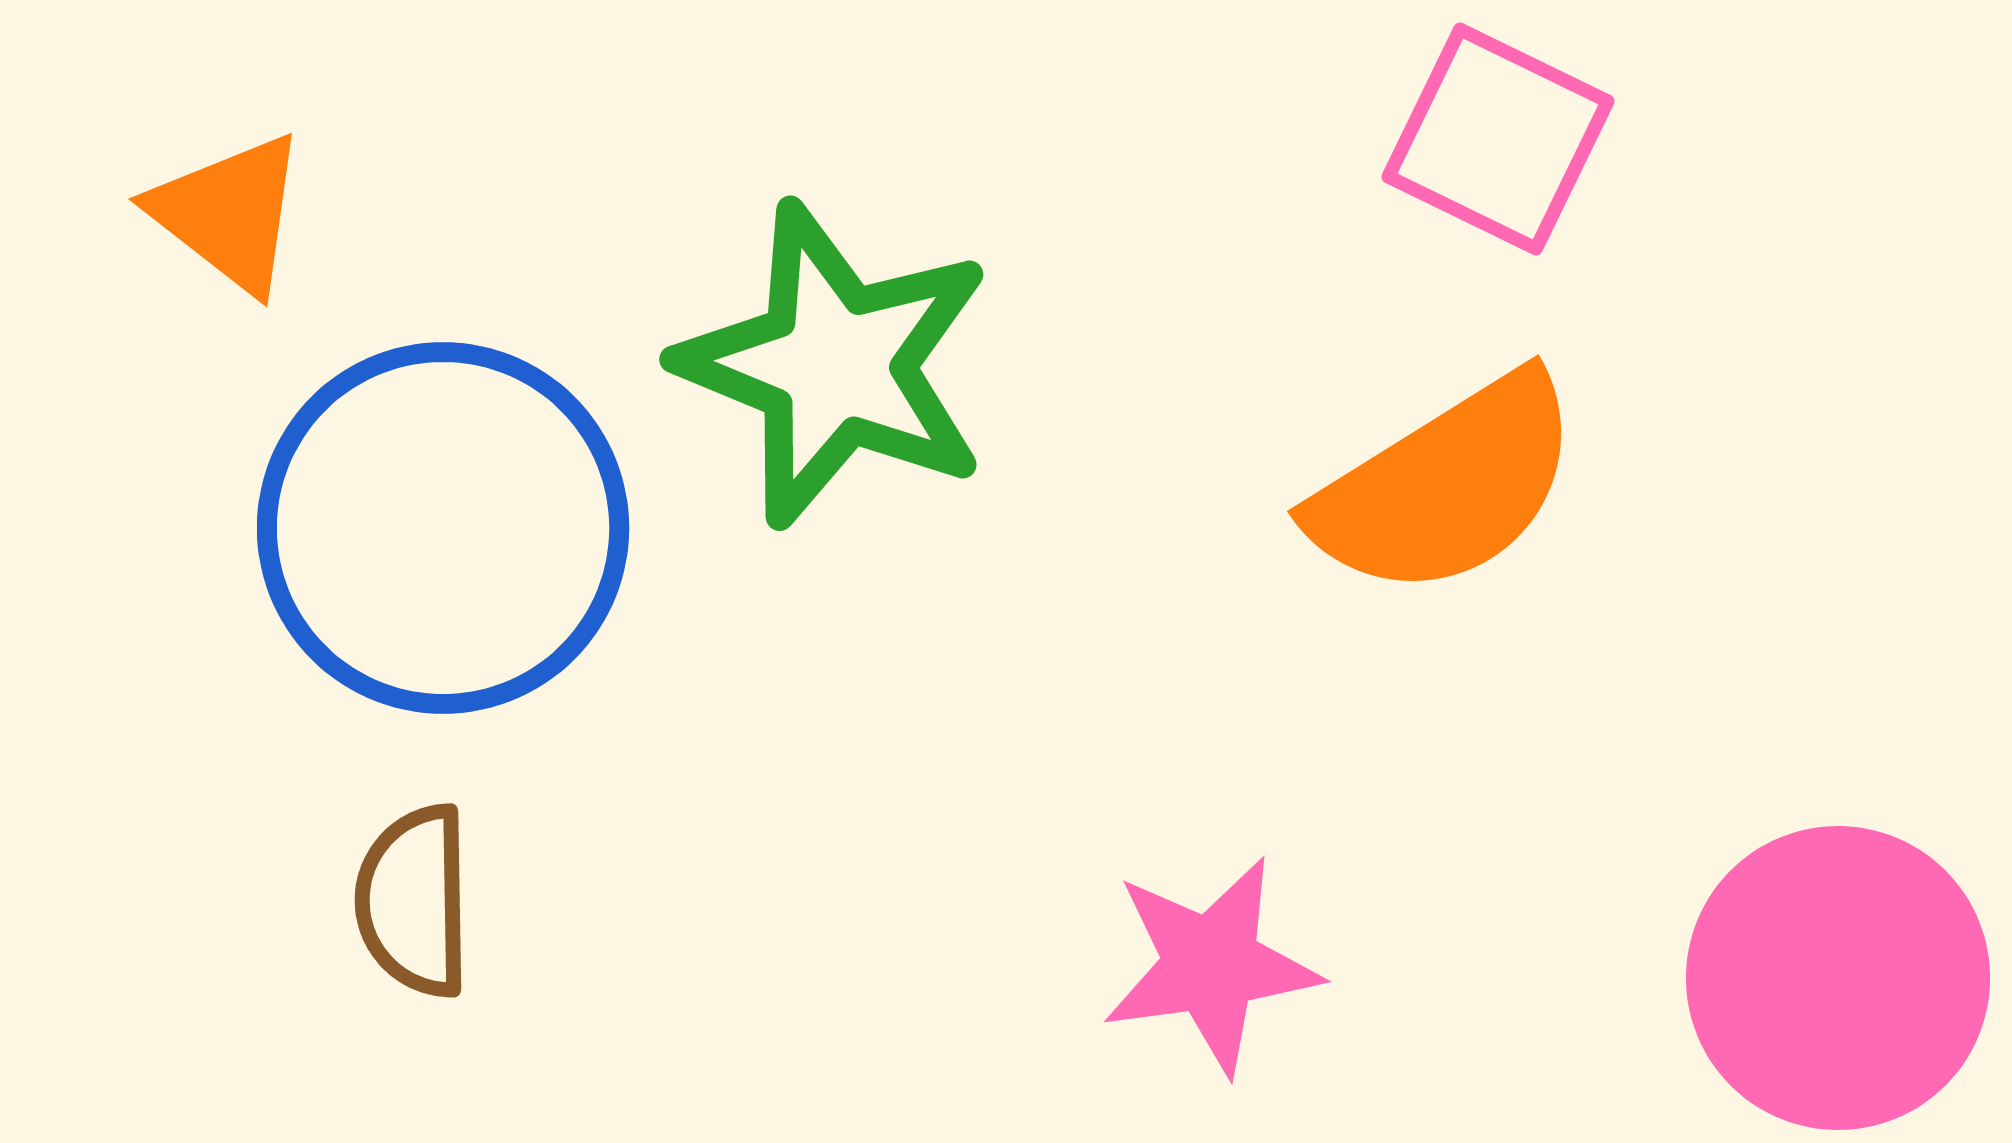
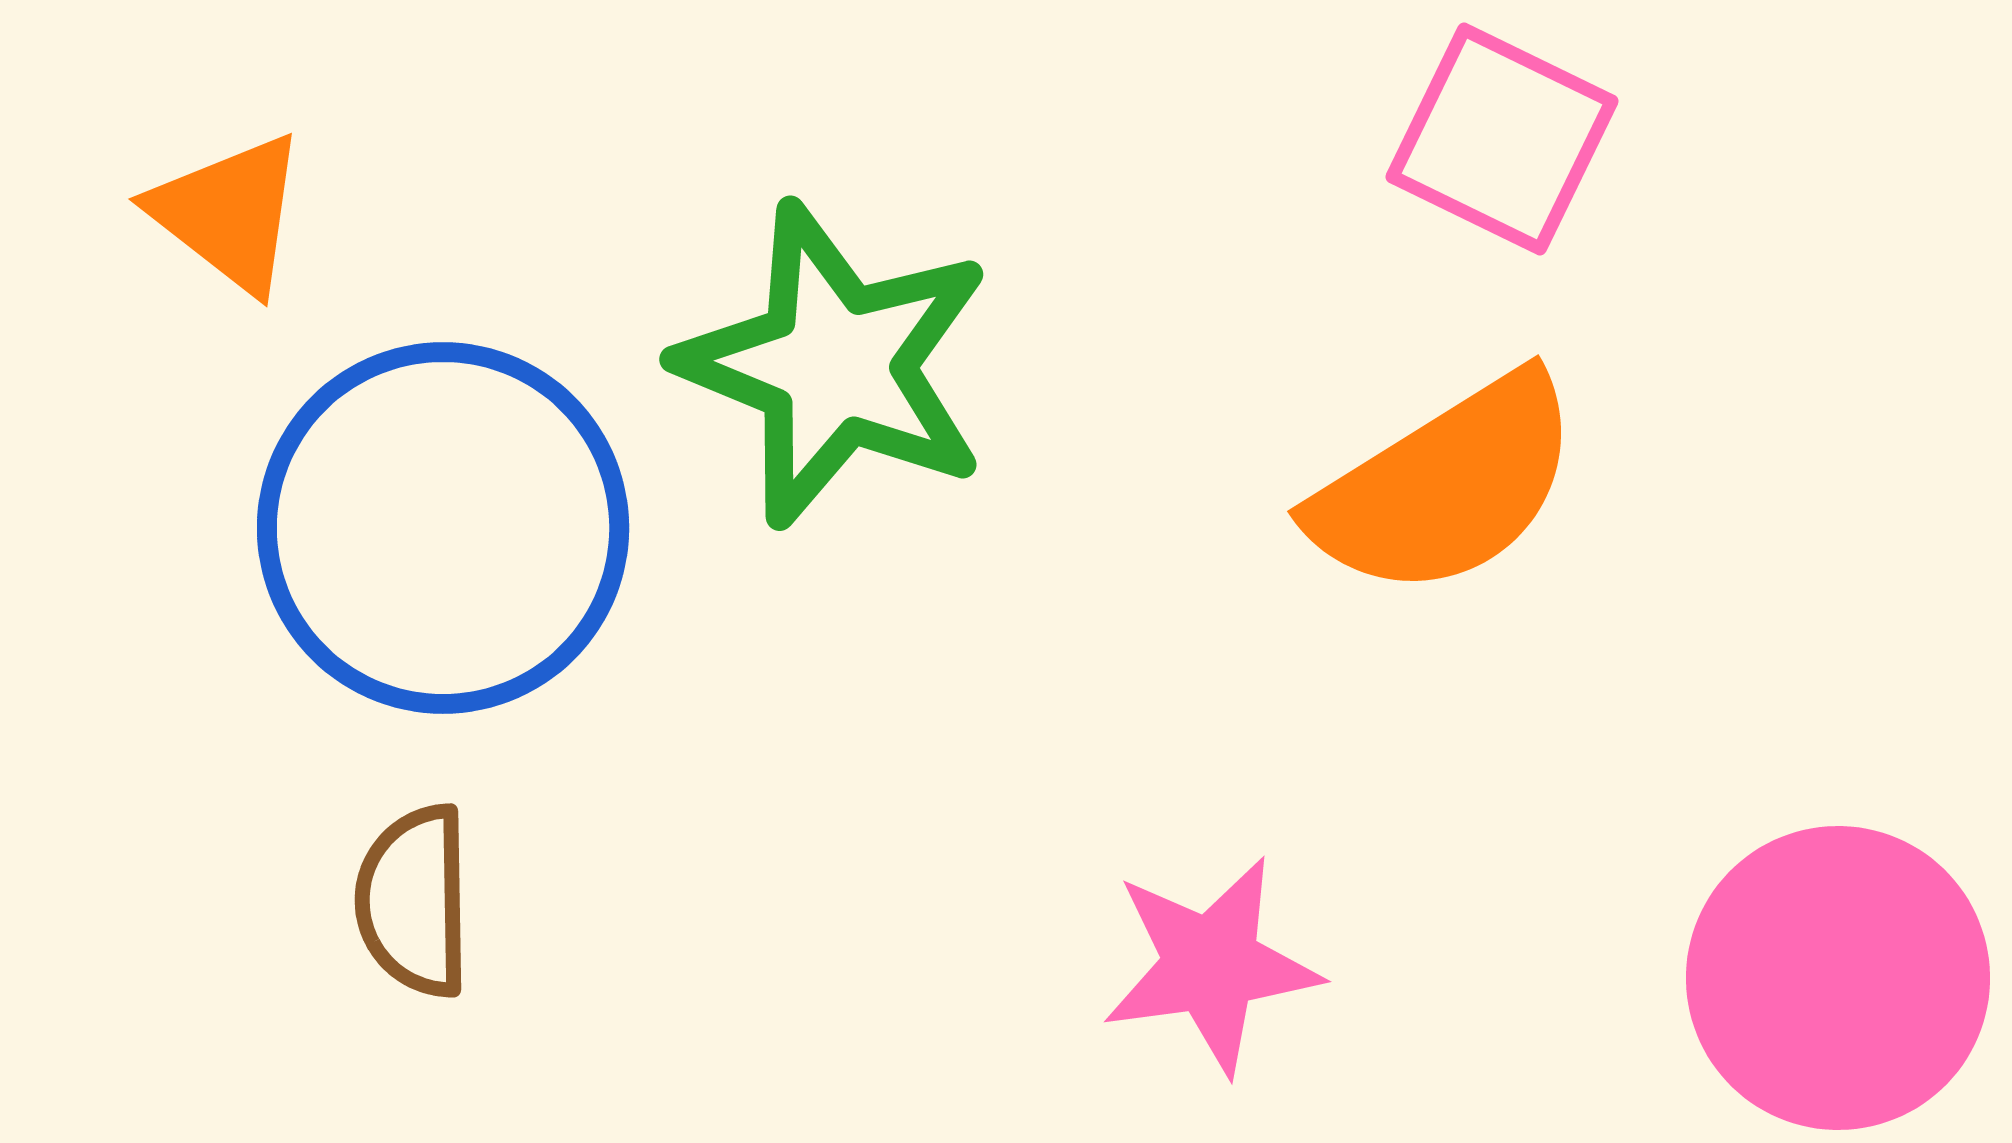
pink square: moved 4 px right
